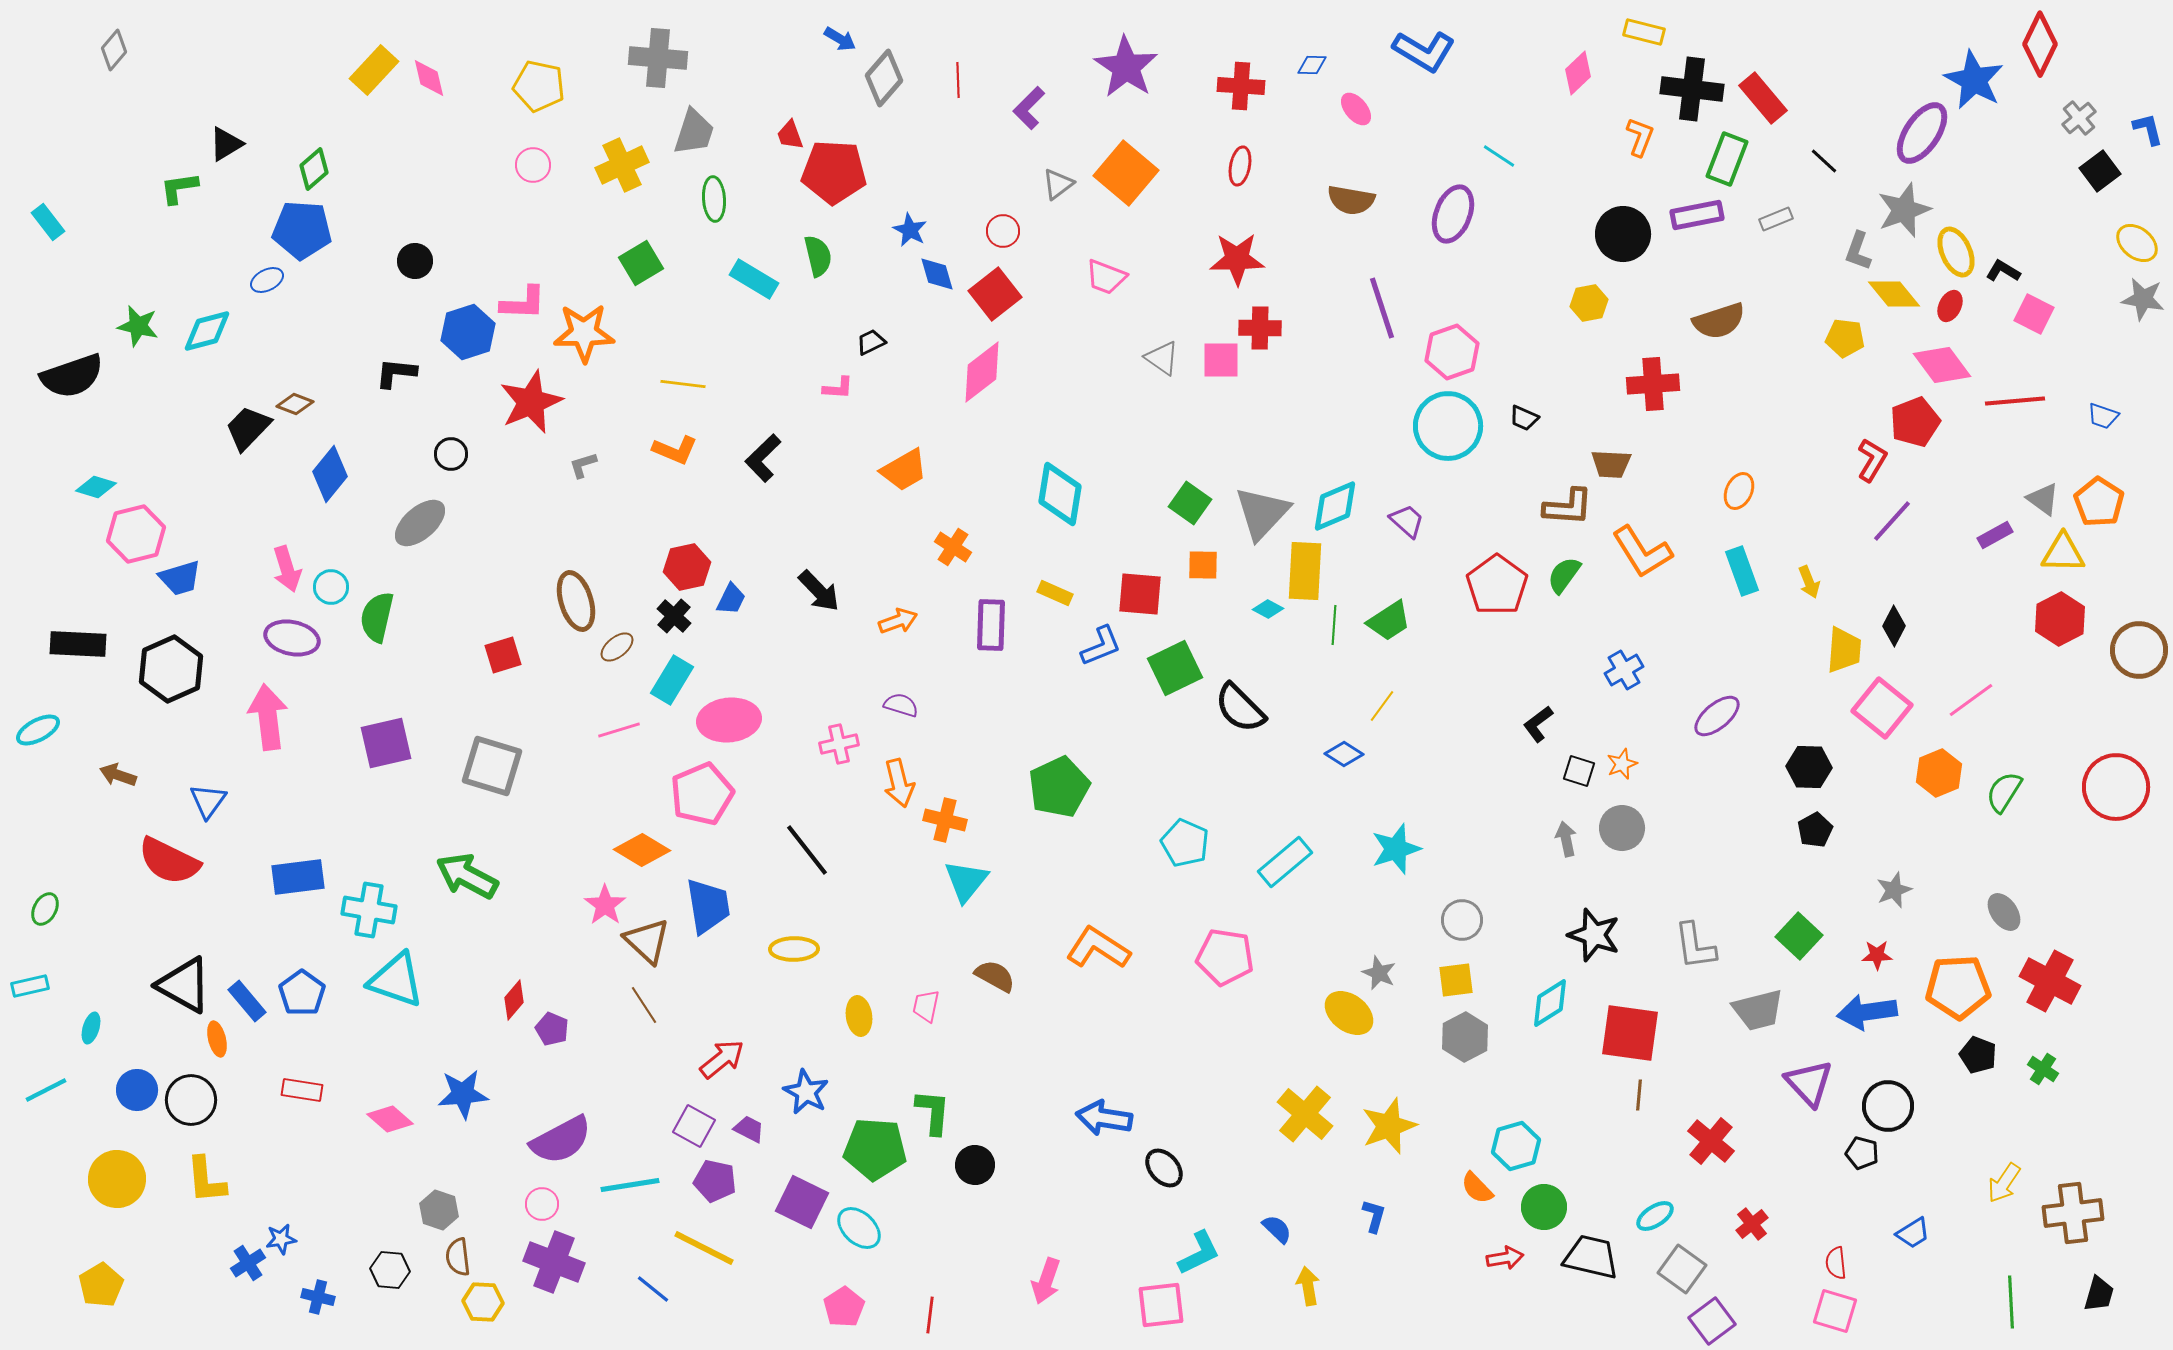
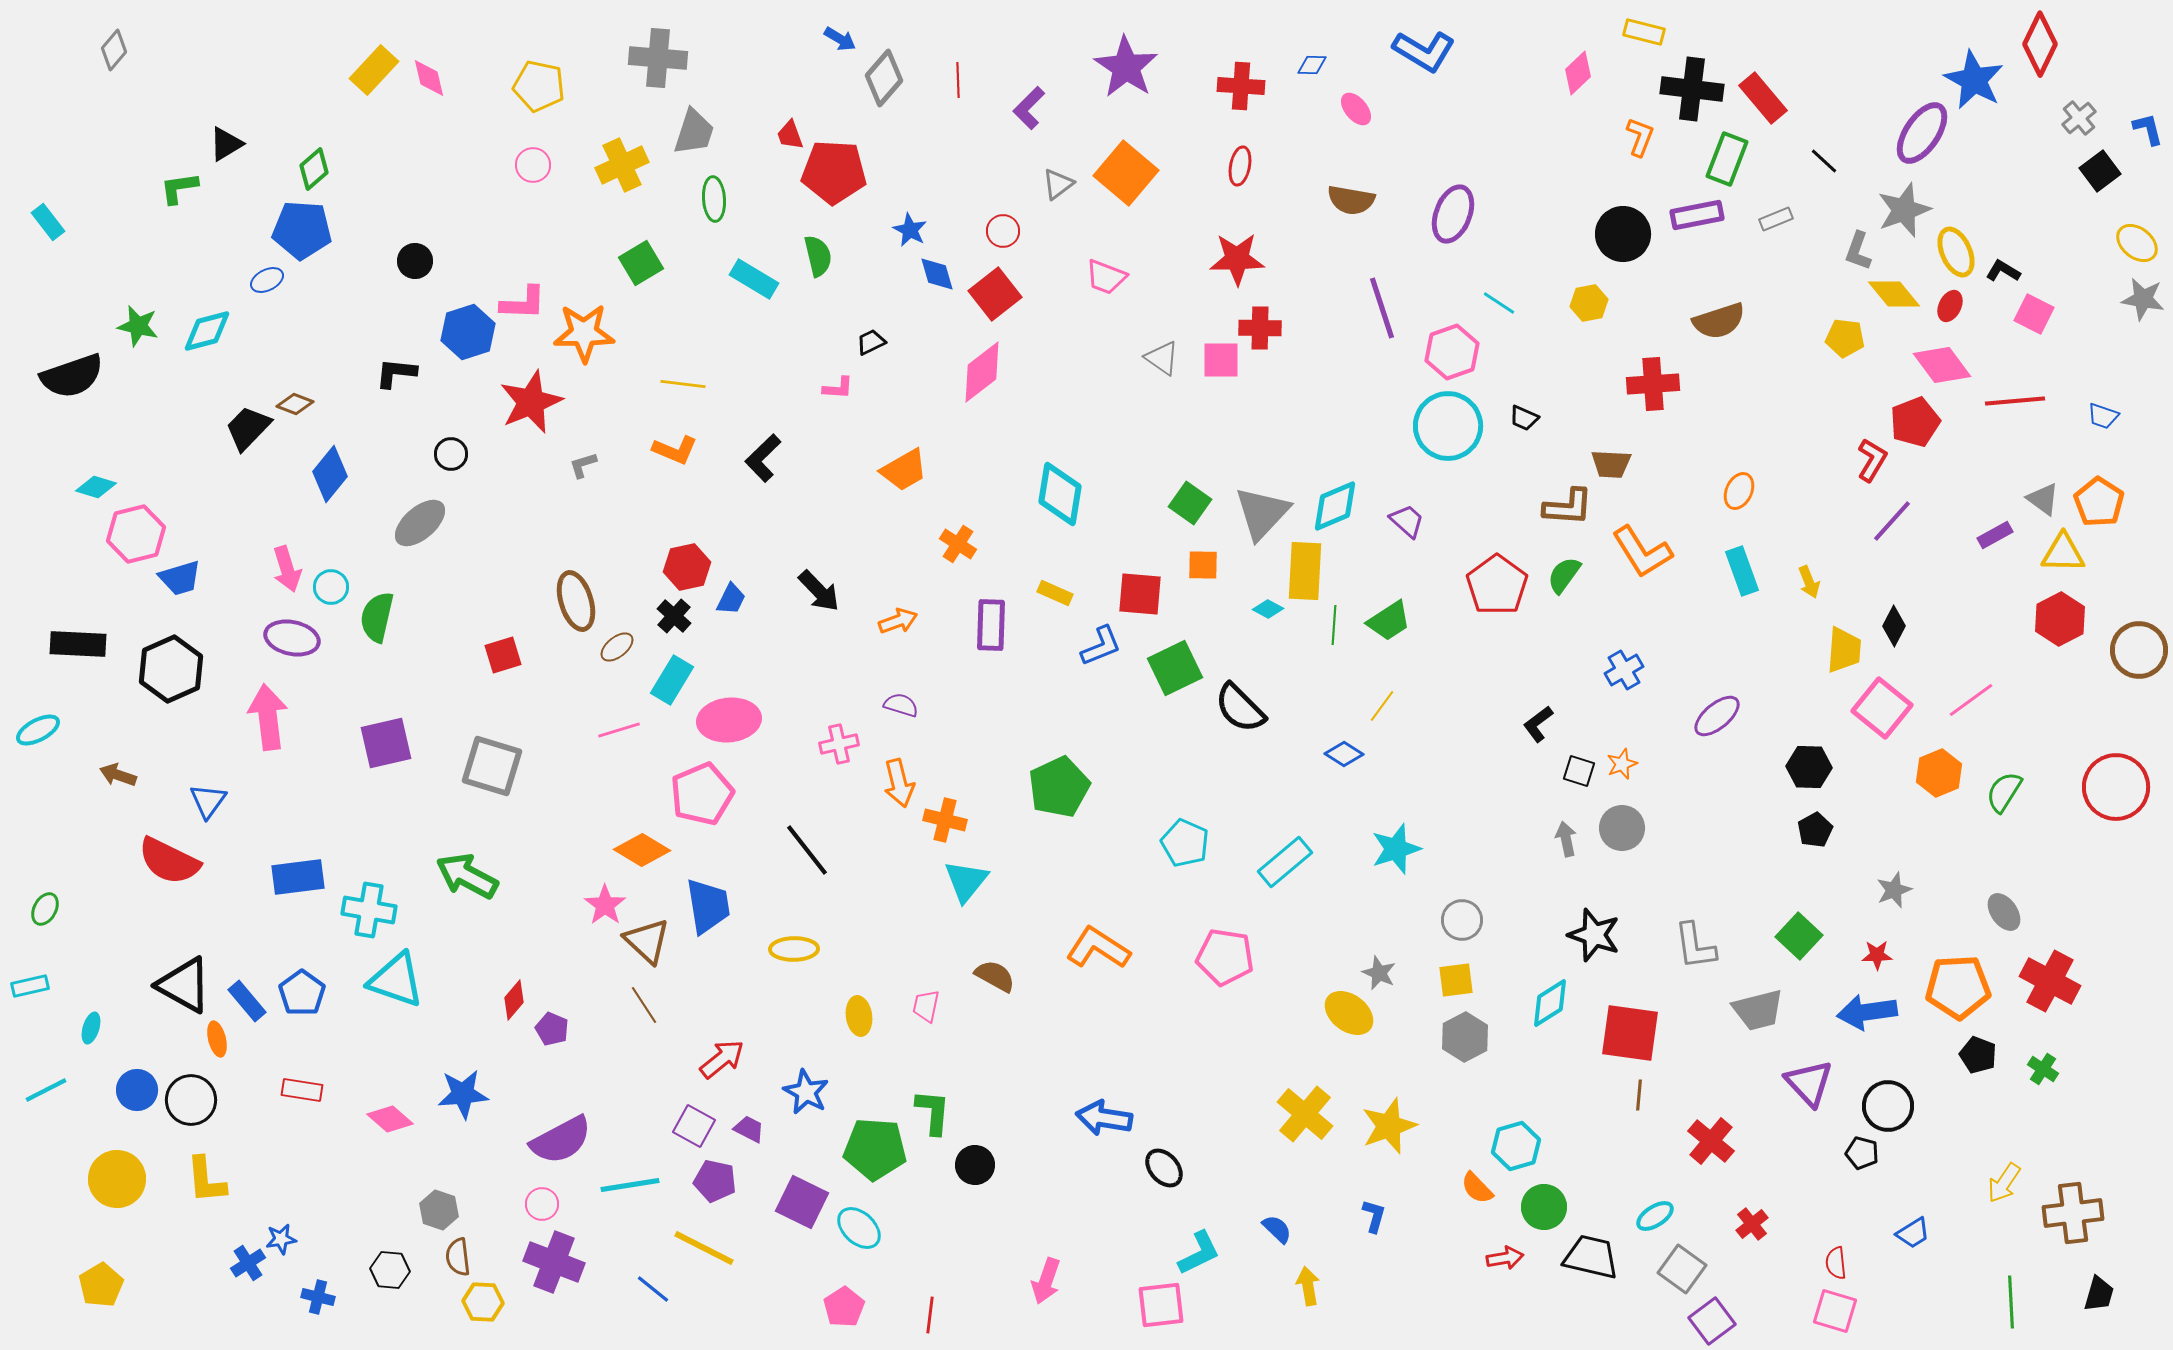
cyan line at (1499, 156): moved 147 px down
orange cross at (953, 547): moved 5 px right, 3 px up
